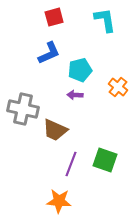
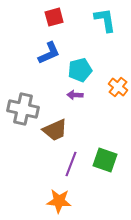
brown trapezoid: rotated 48 degrees counterclockwise
